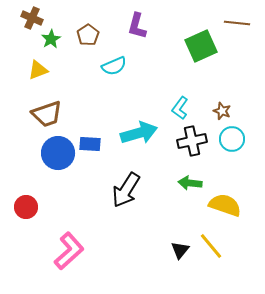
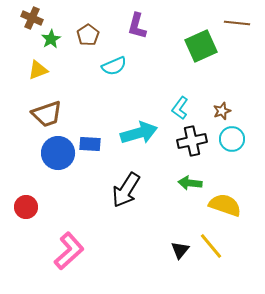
brown star: rotated 30 degrees clockwise
